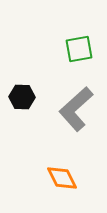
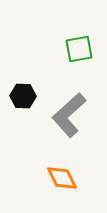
black hexagon: moved 1 px right, 1 px up
gray L-shape: moved 7 px left, 6 px down
